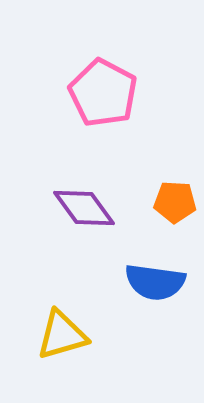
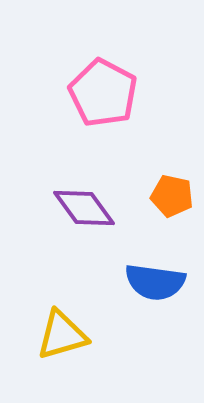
orange pentagon: moved 3 px left, 6 px up; rotated 9 degrees clockwise
